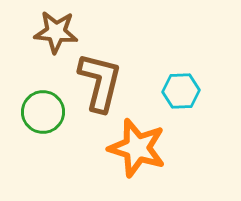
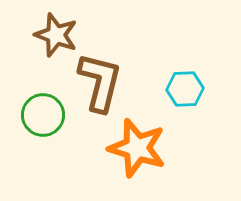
brown star: moved 3 px down; rotated 15 degrees clockwise
cyan hexagon: moved 4 px right, 2 px up
green circle: moved 3 px down
